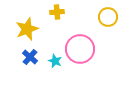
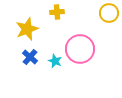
yellow circle: moved 1 px right, 4 px up
